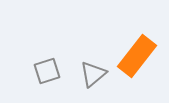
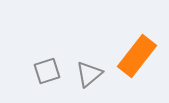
gray triangle: moved 4 px left
